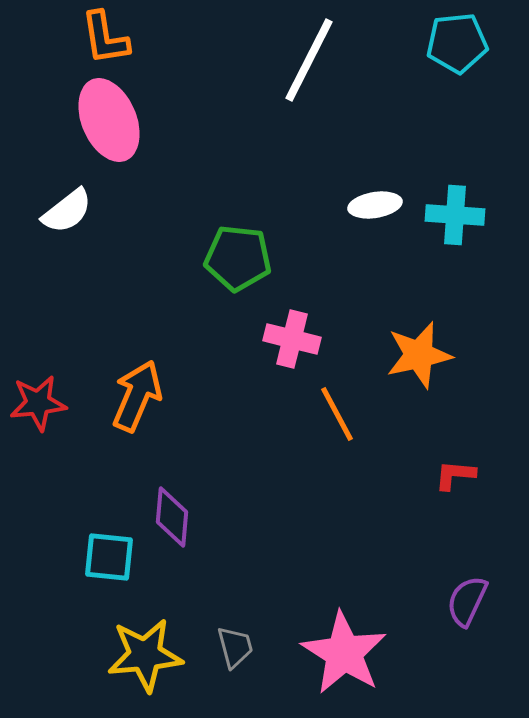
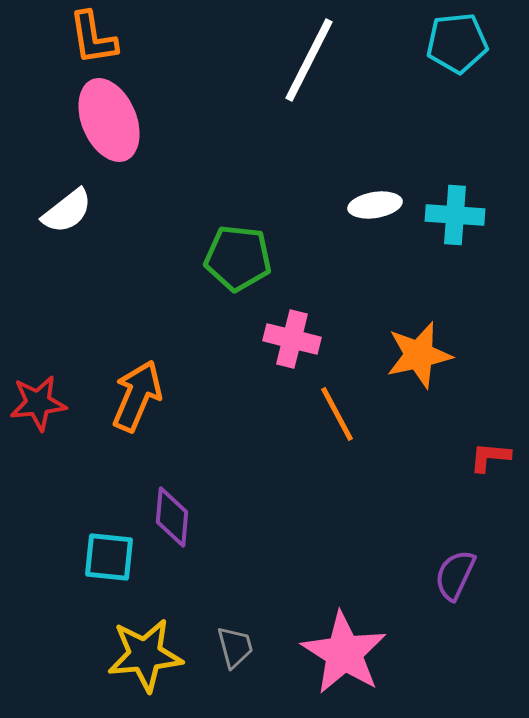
orange L-shape: moved 12 px left
red L-shape: moved 35 px right, 18 px up
purple semicircle: moved 12 px left, 26 px up
